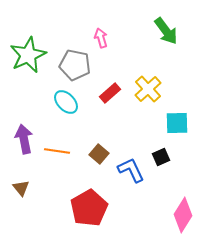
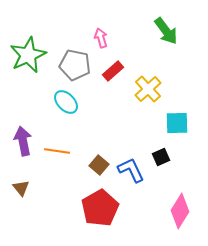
red rectangle: moved 3 px right, 22 px up
purple arrow: moved 1 px left, 2 px down
brown square: moved 11 px down
red pentagon: moved 11 px right
pink diamond: moved 3 px left, 4 px up
